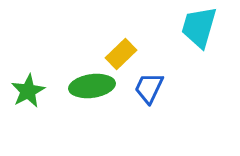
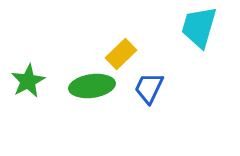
green star: moved 10 px up
